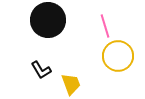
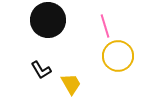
yellow trapezoid: rotated 10 degrees counterclockwise
